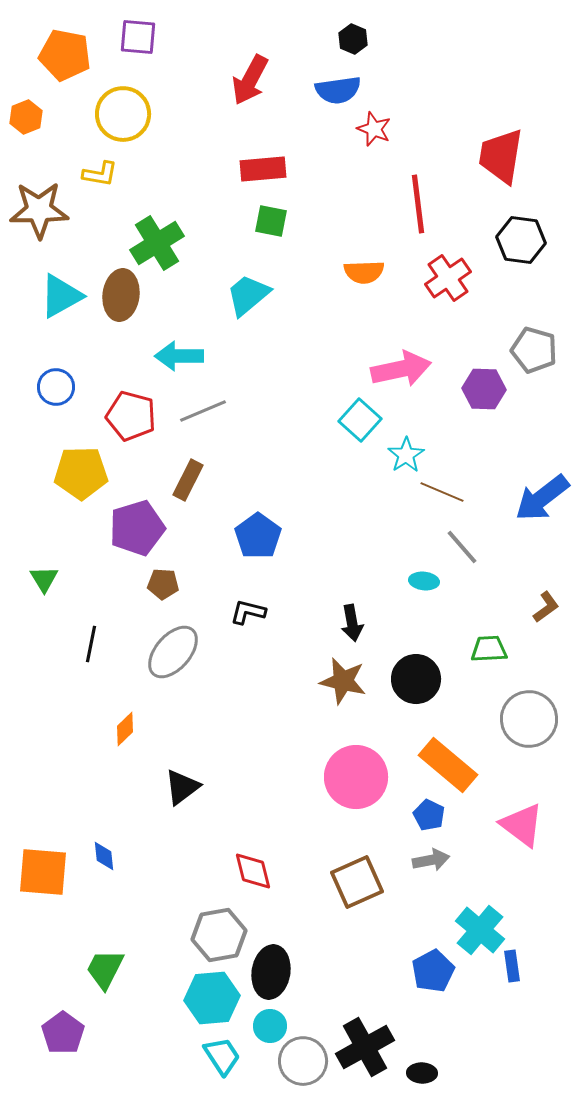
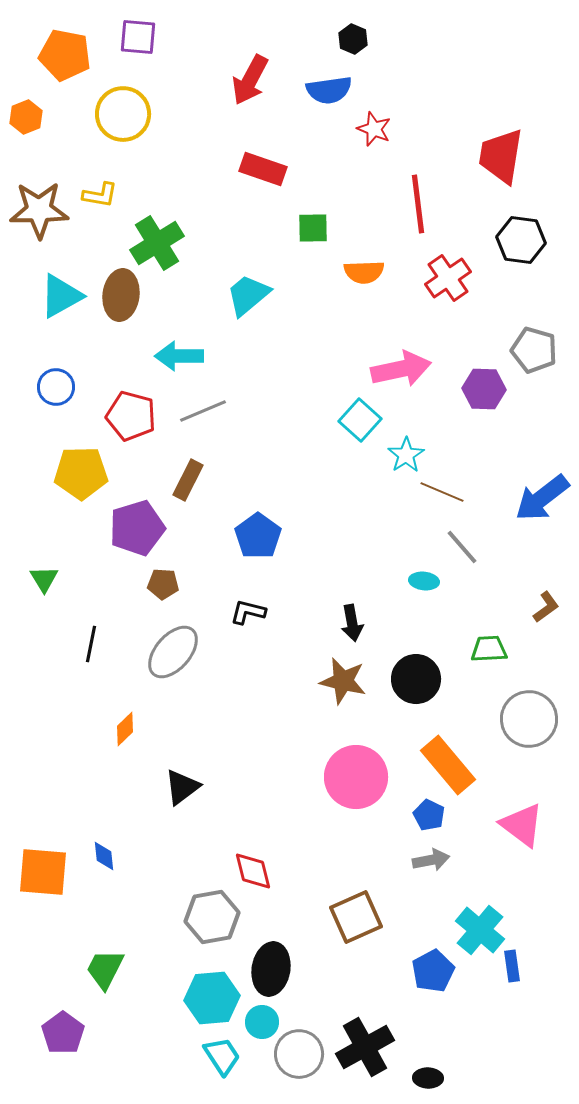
blue semicircle at (338, 90): moved 9 px left
red rectangle at (263, 169): rotated 24 degrees clockwise
yellow L-shape at (100, 174): moved 21 px down
green square at (271, 221): moved 42 px right, 7 px down; rotated 12 degrees counterclockwise
orange rectangle at (448, 765): rotated 10 degrees clockwise
brown square at (357, 882): moved 1 px left, 35 px down
gray hexagon at (219, 935): moved 7 px left, 18 px up
black ellipse at (271, 972): moved 3 px up
cyan circle at (270, 1026): moved 8 px left, 4 px up
gray circle at (303, 1061): moved 4 px left, 7 px up
black ellipse at (422, 1073): moved 6 px right, 5 px down
